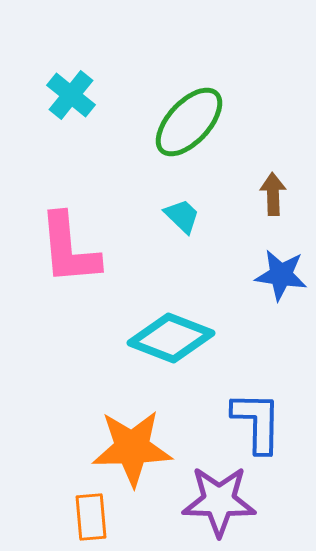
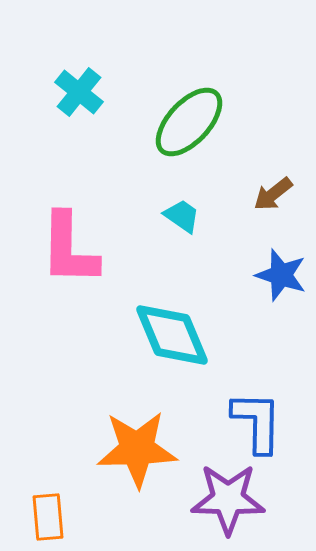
cyan cross: moved 8 px right, 3 px up
brown arrow: rotated 126 degrees counterclockwise
cyan trapezoid: rotated 9 degrees counterclockwise
pink L-shape: rotated 6 degrees clockwise
blue star: rotated 10 degrees clockwise
cyan diamond: moved 1 px right, 3 px up; rotated 46 degrees clockwise
orange star: moved 5 px right, 1 px down
purple star: moved 9 px right, 2 px up
orange rectangle: moved 43 px left
